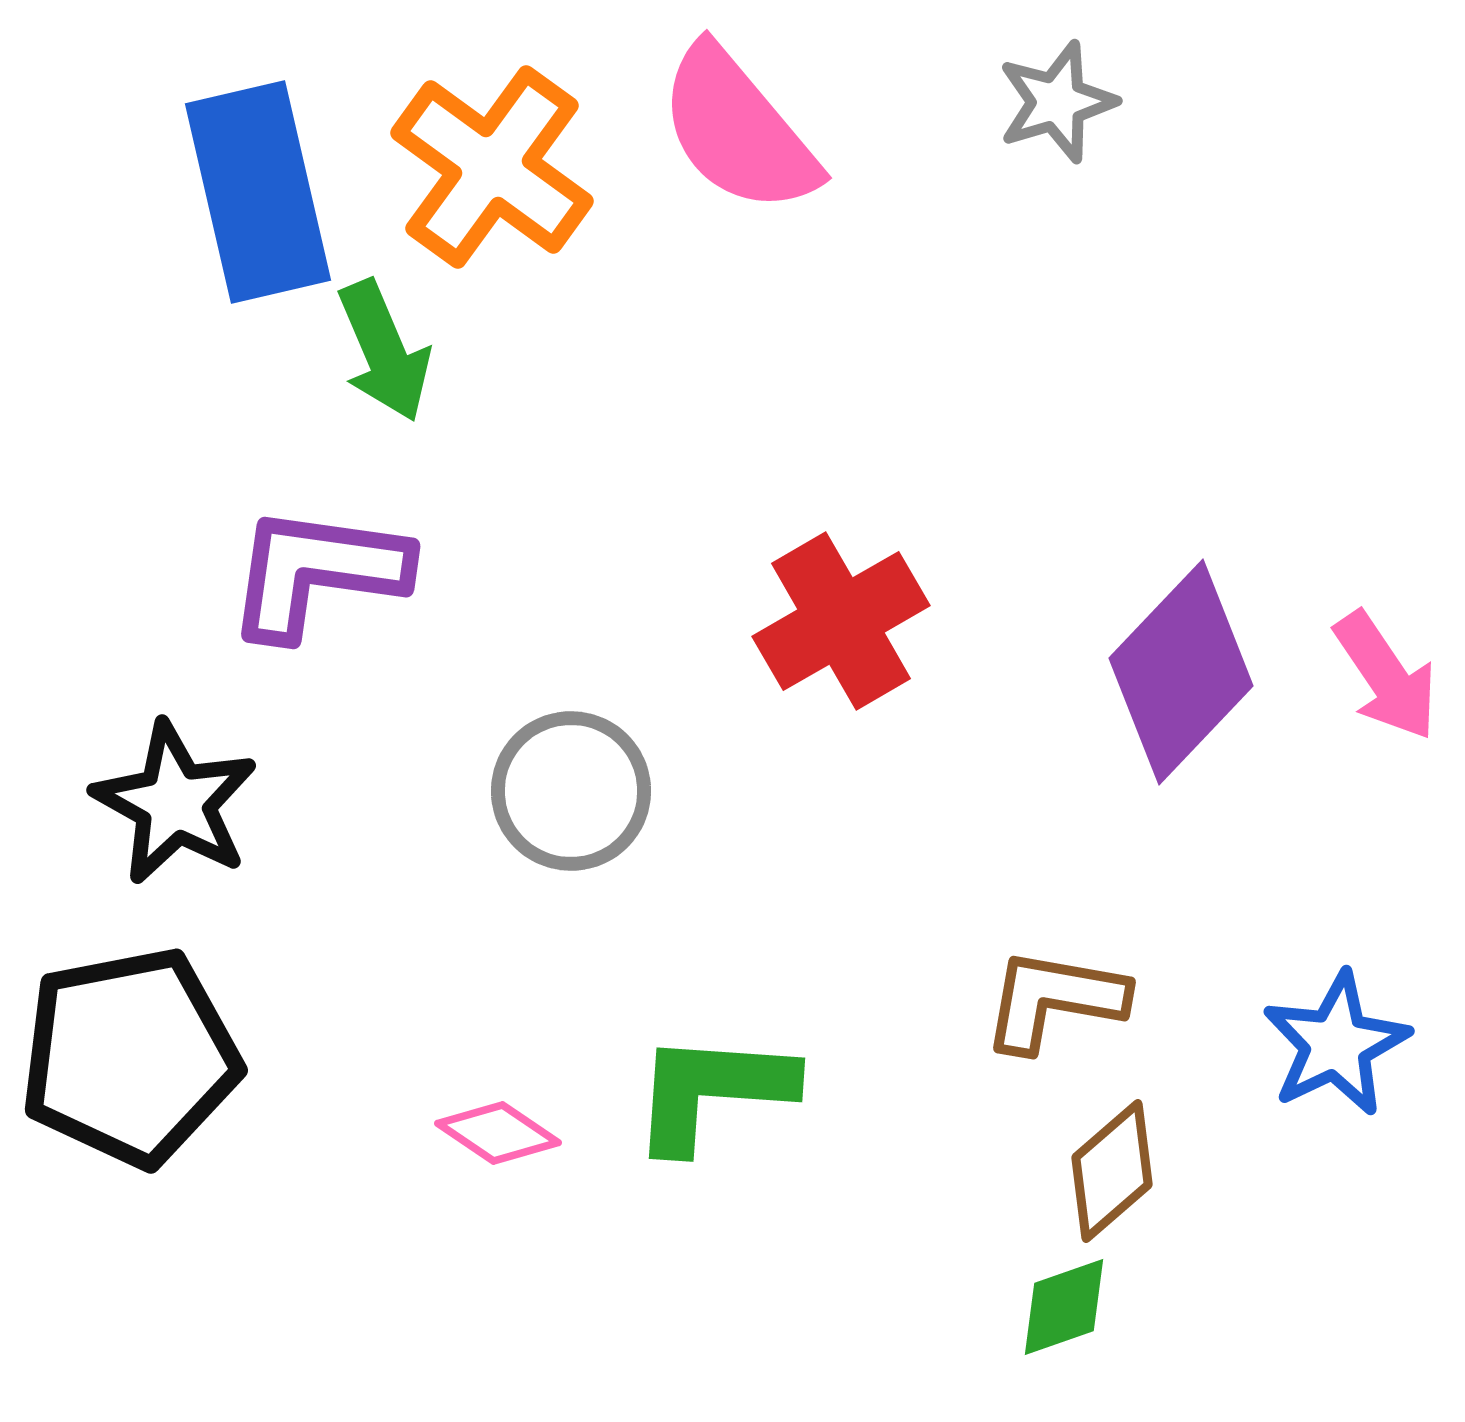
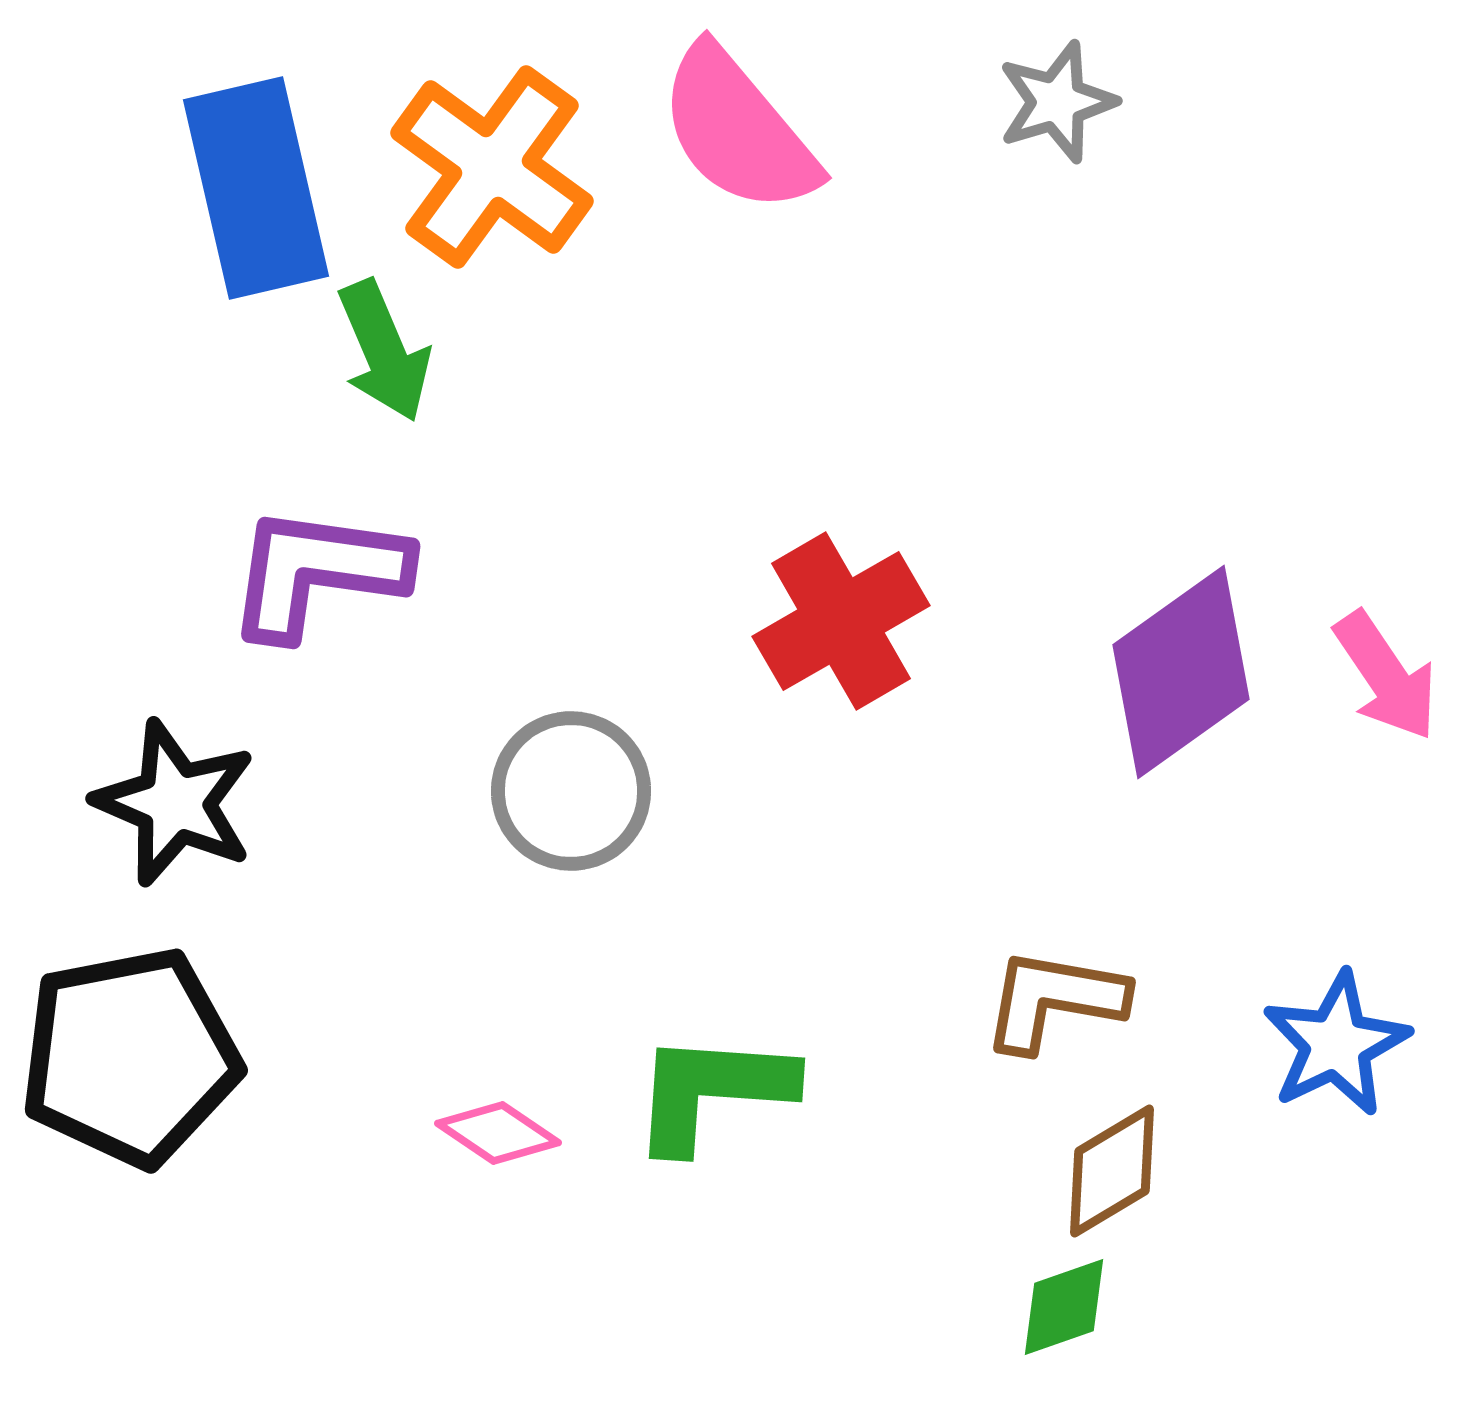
blue rectangle: moved 2 px left, 4 px up
purple diamond: rotated 11 degrees clockwise
black star: rotated 6 degrees counterclockwise
brown diamond: rotated 10 degrees clockwise
